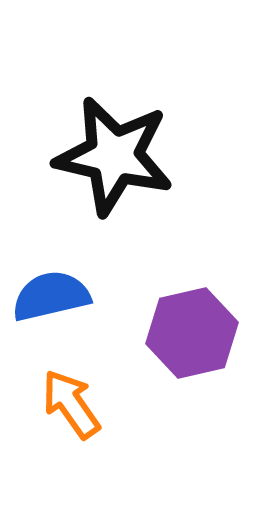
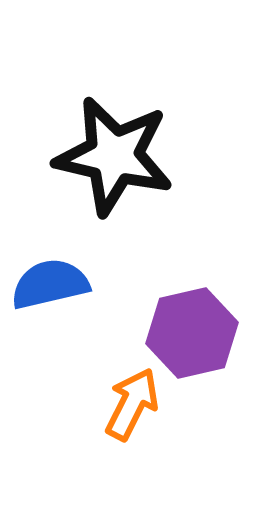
blue semicircle: moved 1 px left, 12 px up
orange arrow: moved 61 px right; rotated 62 degrees clockwise
